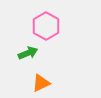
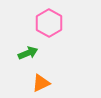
pink hexagon: moved 3 px right, 3 px up
